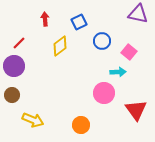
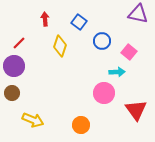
blue square: rotated 28 degrees counterclockwise
yellow diamond: rotated 35 degrees counterclockwise
cyan arrow: moved 1 px left
brown circle: moved 2 px up
